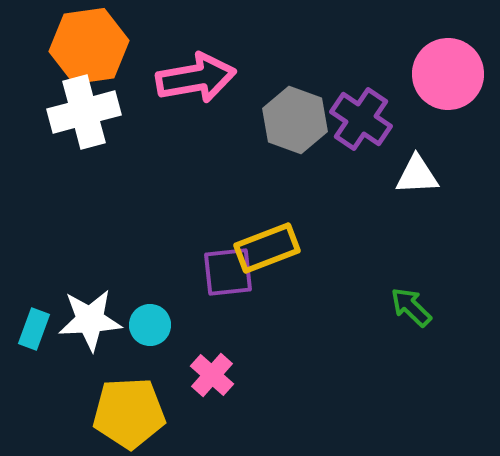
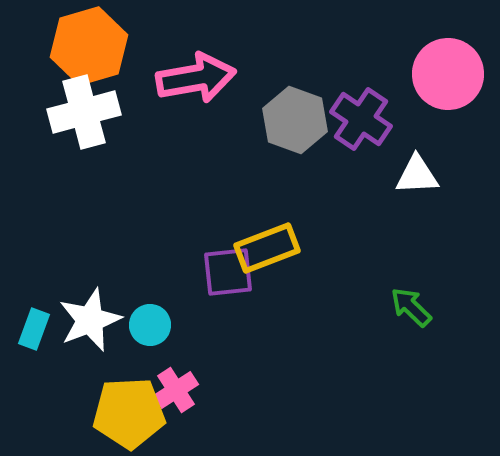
orange hexagon: rotated 8 degrees counterclockwise
white star: rotated 18 degrees counterclockwise
pink cross: moved 36 px left, 15 px down; rotated 15 degrees clockwise
